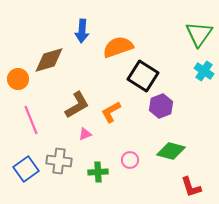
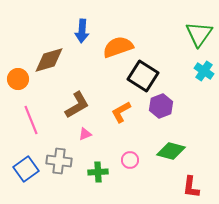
orange L-shape: moved 10 px right
red L-shape: rotated 25 degrees clockwise
